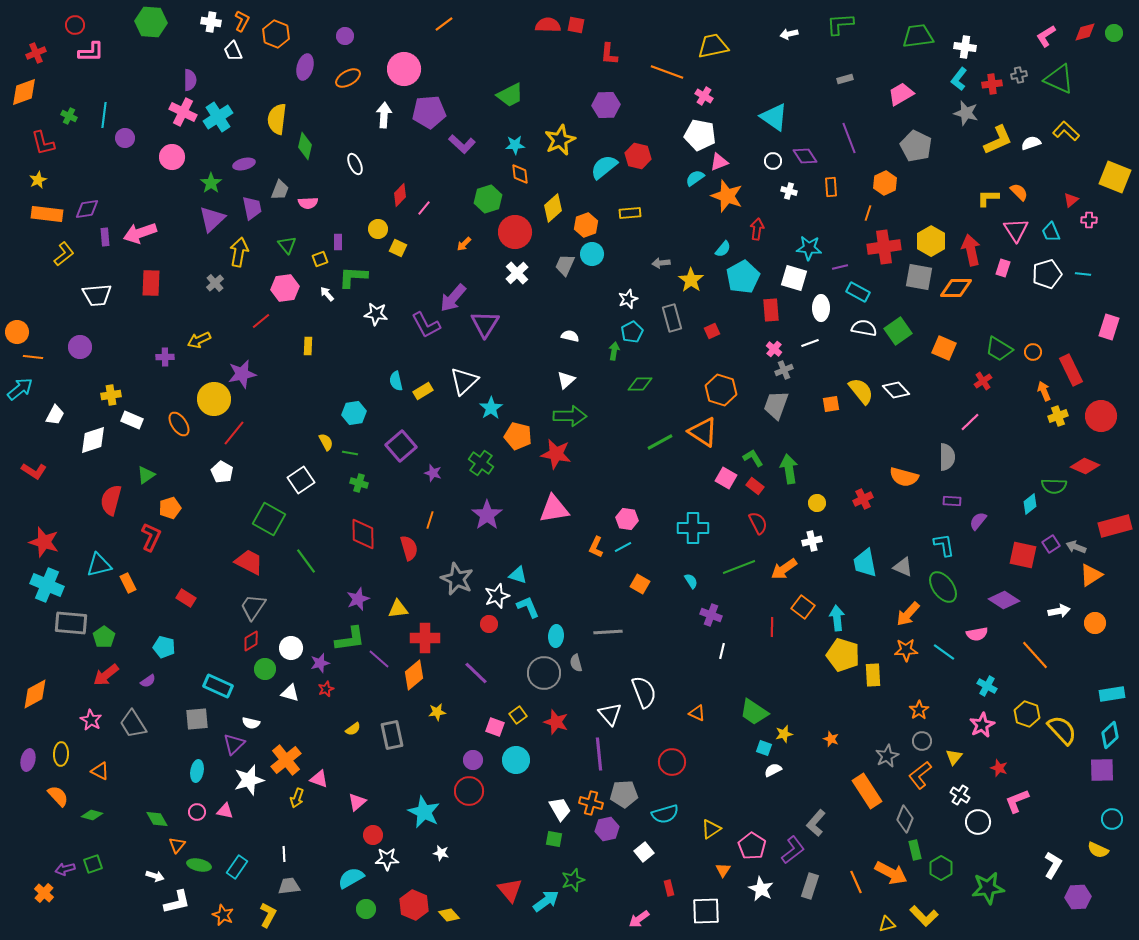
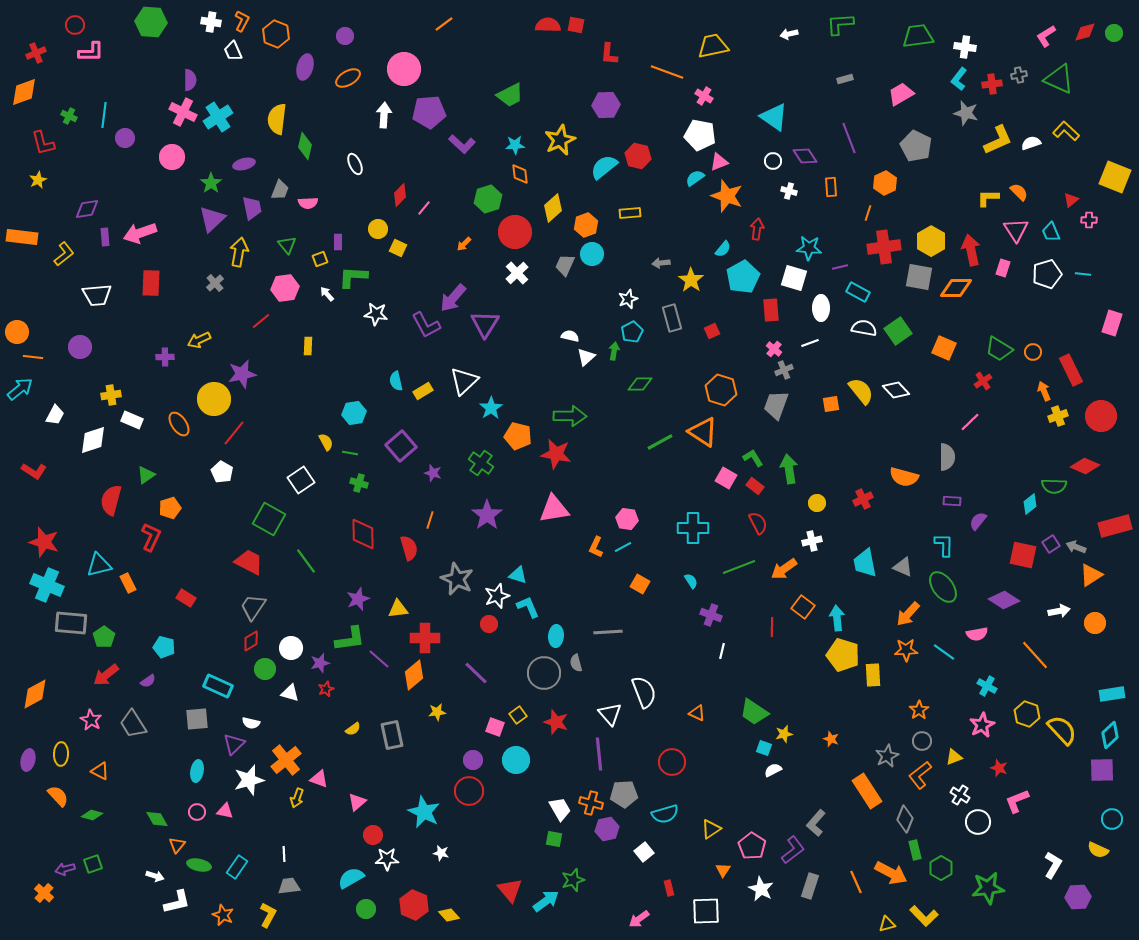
orange rectangle at (47, 214): moved 25 px left, 23 px down
pink rectangle at (1109, 327): moved 3 px right, 4 px up
white triangle at (566, 380): moved 20 px right, 23 px up
cyan L-shape at (944, 545): rotated 10 degrees clockwise
yellow triangle at (954, 757): rotated 30 degrees clockwise
